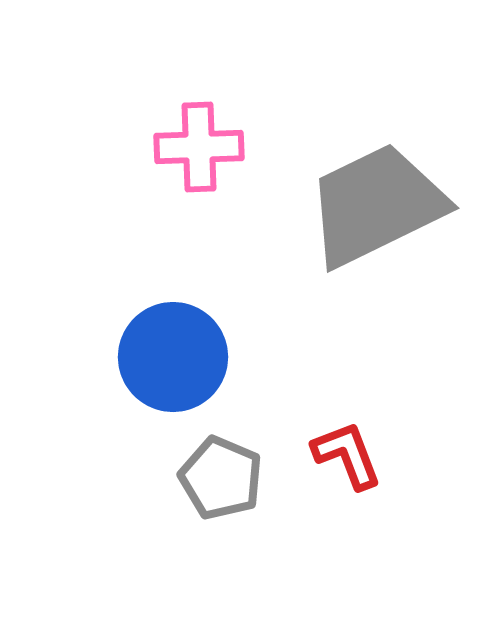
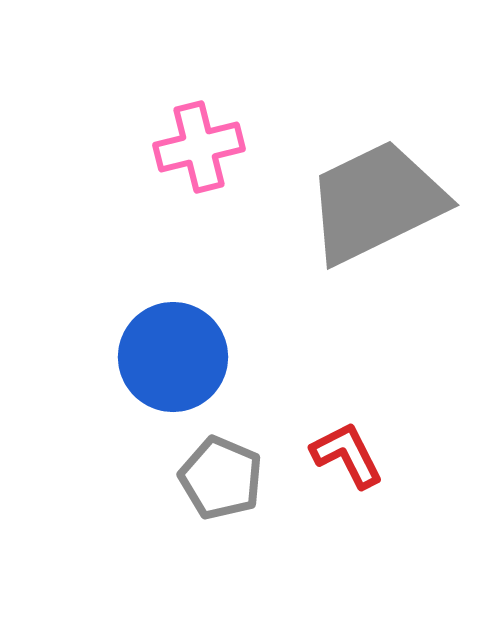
pink cross: rotated 12 degrees counterclockwise
gray trapezoid: moved 3 px up
red L-shape: rotated 6 degrees counterclockwise
